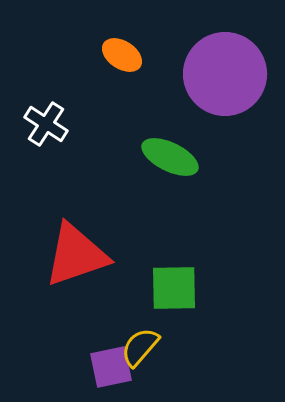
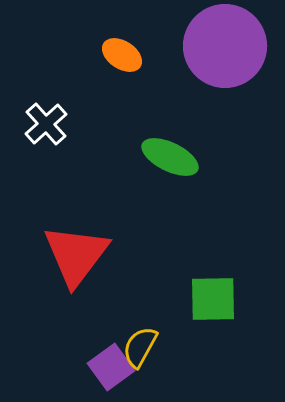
purple circle: moved 28 px up
white cross: rotated 15 degrees clockwise
red triangle: rotated 34 degrees counterclockwise
green square: moved 39 px right, 11 px down
yellow semicircle: rotated 12 degrees counterclockwise
purple square: rotated 24 degrees counterclockwise
